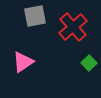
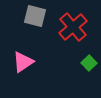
gray square: rotated 25 degrees clockwise
